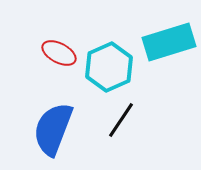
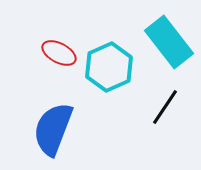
cyan rectangle: rotated 69 degrees clockwise
black line: moved 44 px right, 13 px up
